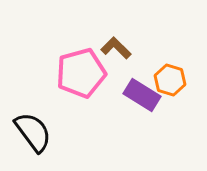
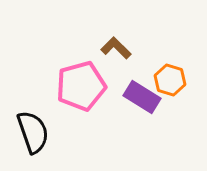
pink pentagon: moved 13 px down
purple rectangle: moved 2 px down
black semicircle: rotated 18 degrees clockwise
